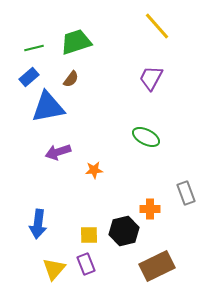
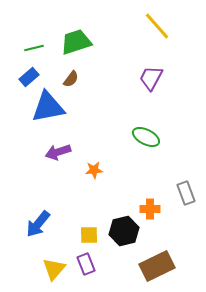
blue arrow: rotated 32 degrees clockwise
